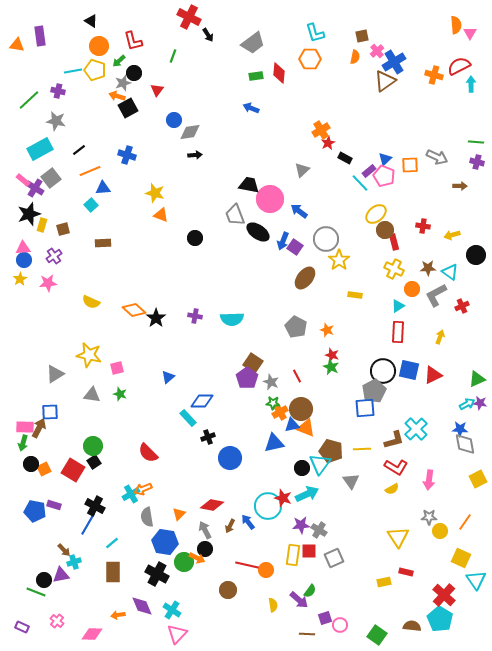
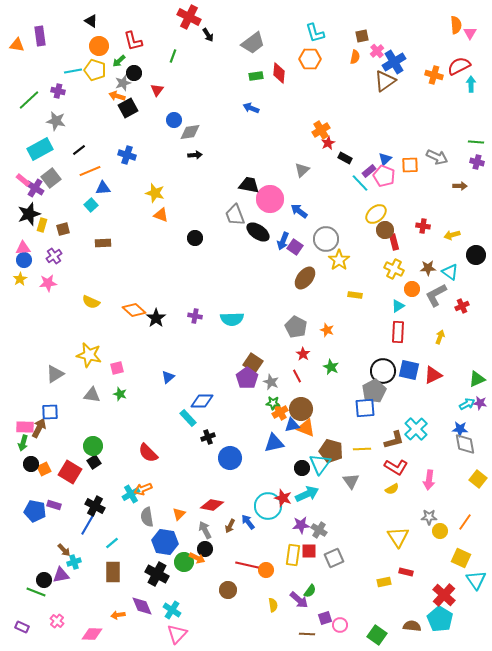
red star at (332, 355): moved 29 px left, 1 px up; rotated 16 degrees clockwise
red square at (73, 470): moved 3 px left, 2 px down
yellow square at (478, 479): rotated 24 degrees counterclockwise
